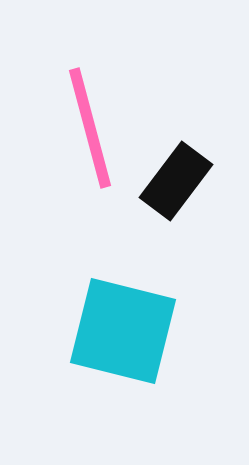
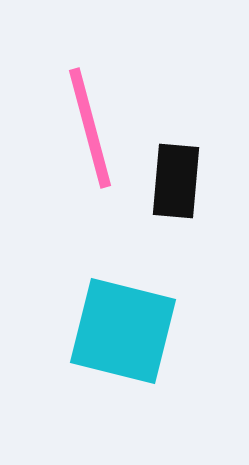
black rectangle: rotated 32 degrees counterclockwise
